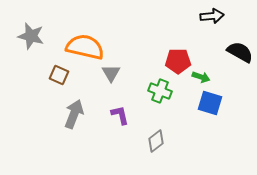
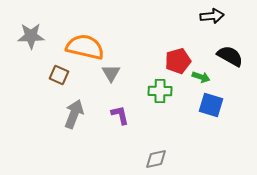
gray star: rotated 16 degrees counterclockwise
black semicircle: moved 10 px left, 4 px down
red pentagon: rotated 15 degrees counterclockwise
green cross: rotated 20 degrees counterclockwise
blue square: moved 1 px right, 2 px down
gray diamond: moved 18 px down; rotated 25 degrees clockwise
